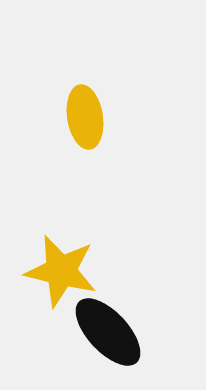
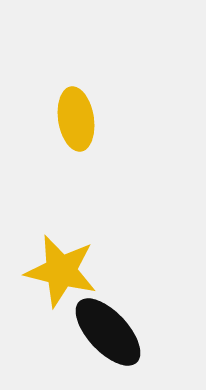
yellow ellipse: moved 9 px left, 2 px down
